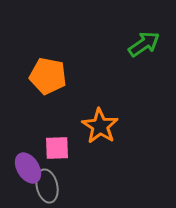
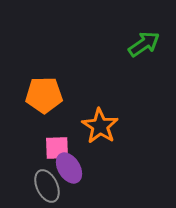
orange pentagon: moved 4 px left, 19 px down; rotated 12 degrees counterclockwise
purple ellipse: moved 41 px right
gray ellipse: rotated 12 degrees counterclockwise
